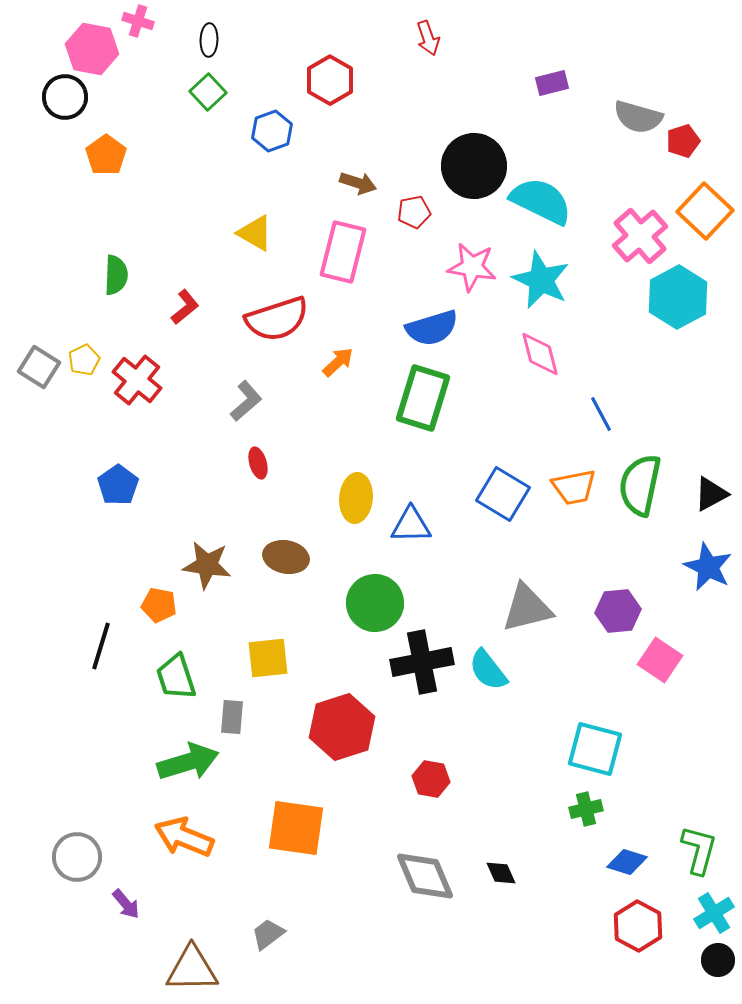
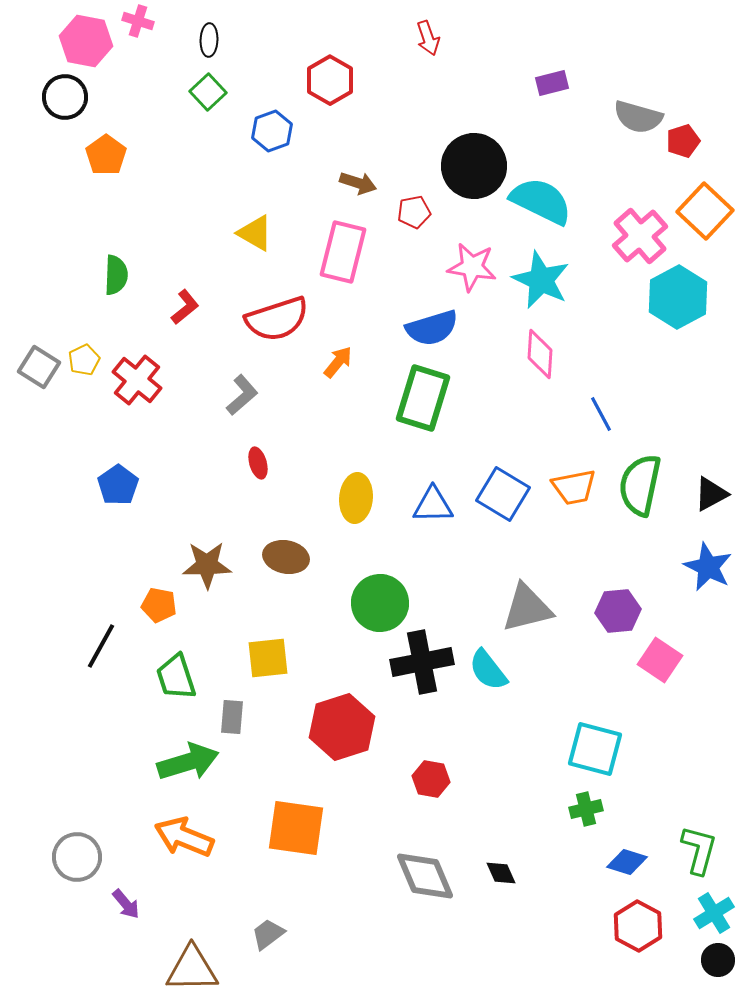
pink hexagon at (92, 49): moved 6 px left, 8 px up
pink diamond at (540, 354): rotated 18 degrees clockwise
orange arrow at (338, 362): rotated 8 degrees counterclockwise
gray L-shape at (246, 401): moved 4 px left, 6 px up
blue triangle at (411, 525): moved 22 px right, 20 px up
brown star at (207, 565): rotated 9 degrees counterclockwise
green circle at (375, 603): moved 5 px right
black line at (101, 646): rotated 12 degrees clockwise
